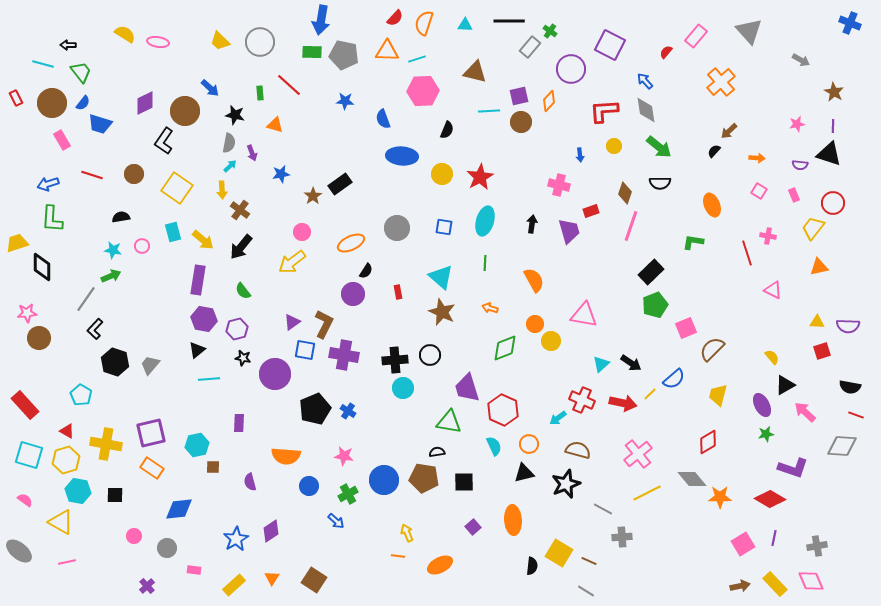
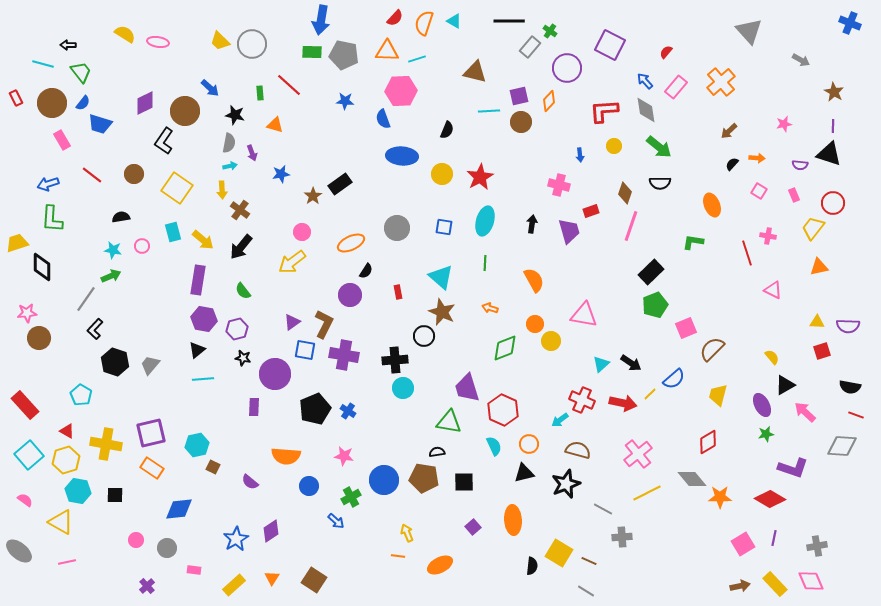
cyan triangle at (465, 25): moved 11 px left, 4 px up; rotated 28 degrees clockwise
pink rectangle at (696, 36): moved 20 px left, 51 px down
gray circle at (260, 42): moved 8 px left, 2 px down
purple circle at (571, 69): moved 4 px left, 1 px up
pink hexagon at (423, 91): moved 22 px left
pink star at (797, 124): moved 13 px left
black semicircle at (714, 151): moved 18 px right, 13 px down
cyan arrow at (230, 166): rotated 32 degrees clockwise
red line at (92, 175): rotated 20 degrees clockwise
purple circle at (353, 294): moved 3 px left, 1 px down
black circle at (430, 355): moved 6 px left, 19 px up
cyan line at (209, 379): moved 6 px left
cyan arrow at (558, 418): moved 2 px right, 2 px down
purple rectangle at (239, 423): moved 15 px right, 16 px up
cyan square at (29, 455): rotated 32 degrees clockwise
brown square at (213, 467): rotated 24 degrees clockwise
purple semicircle at (250, 482): rotated 36 degrees counterclockwise
green cross at (348, 494): moved 3 px right, 3 px down
pink circle at (134, 536): moved 2 px right, 4 px down
